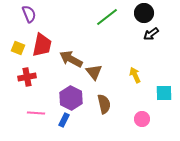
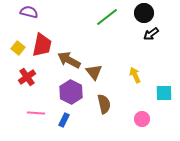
purple semicircle: moved 2 px up; rotated 54 degrees counterclockwise
yellow square: rotated 16 degrees clockwise
brown arrow: moved 2 px left, 1 px down
red cross: rotated 24 degrees counterclockwise
purple hexagon: moved 6 px up
